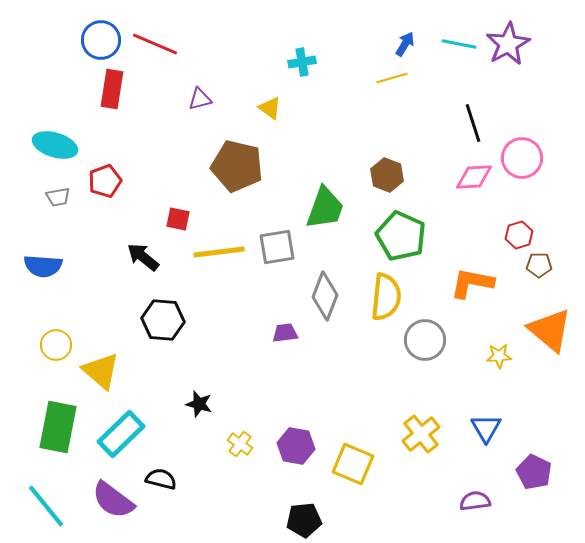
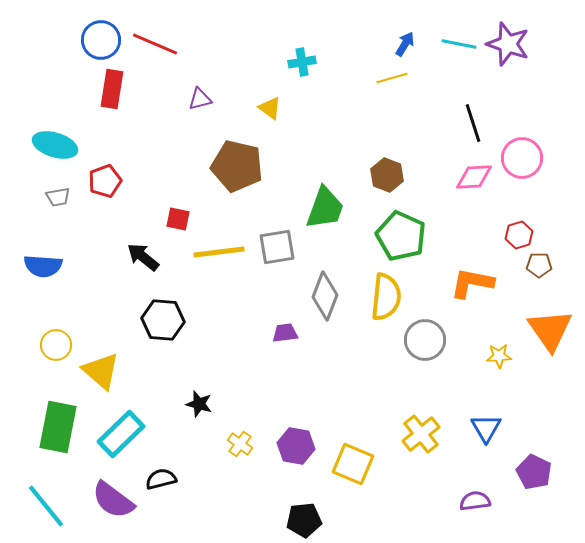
purple star at (508, 44): rotated 24 degrees counterclockwise
orange triangle at (550, 330): rotated 15 degrees clockwise
black semicircle at (161, 479): rotated 28 degrees counterclockwise
